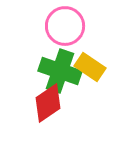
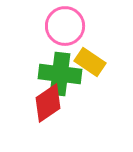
yellow rectangle: moved 5 px up
green cross: moved 3 px down; rotated 12 degrees counterclockwise
